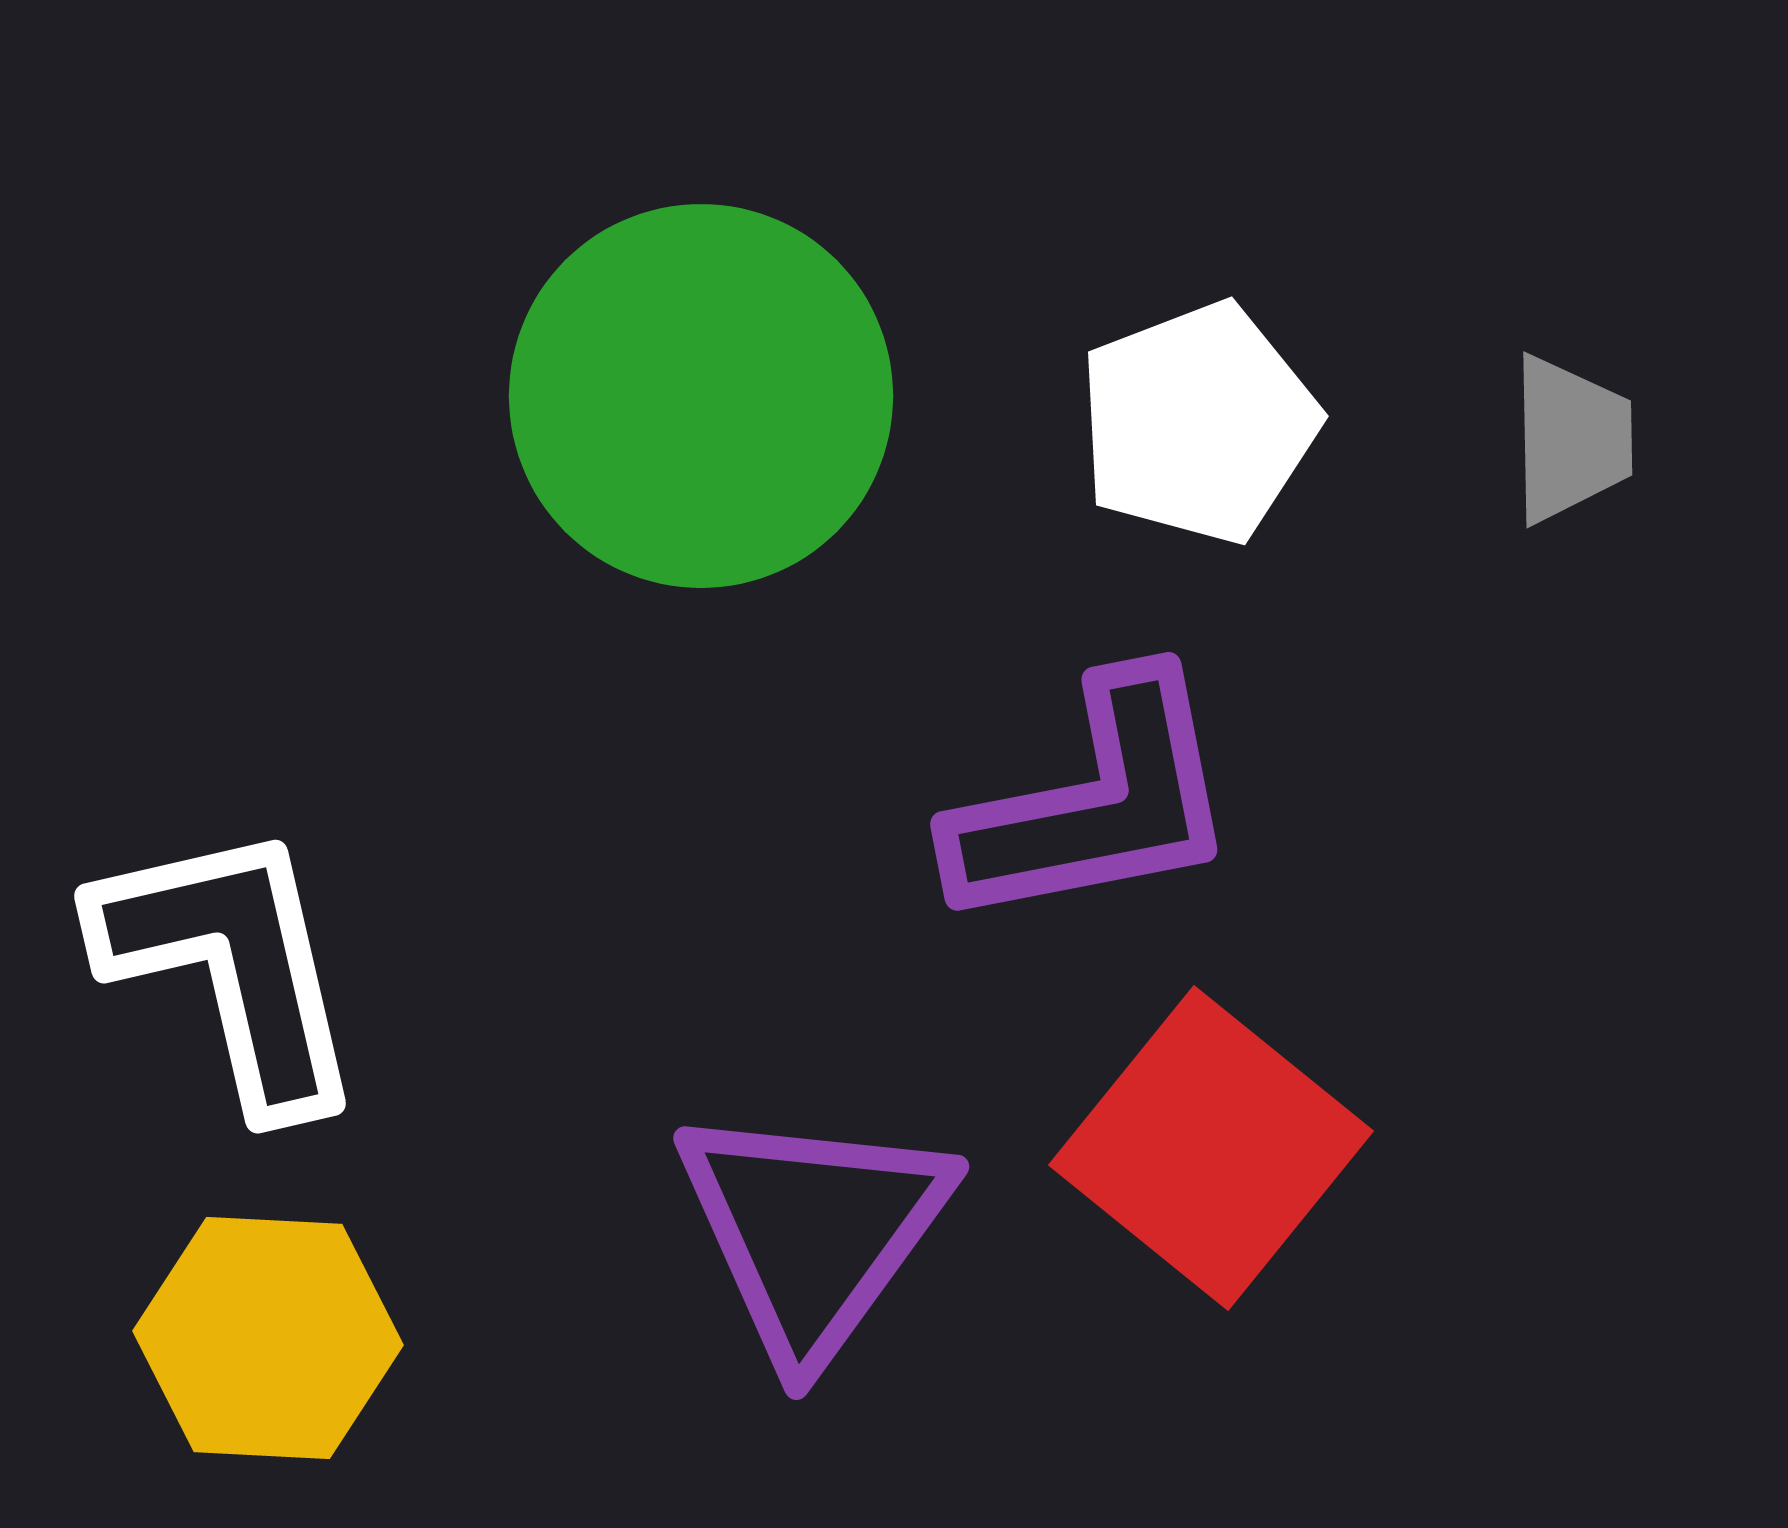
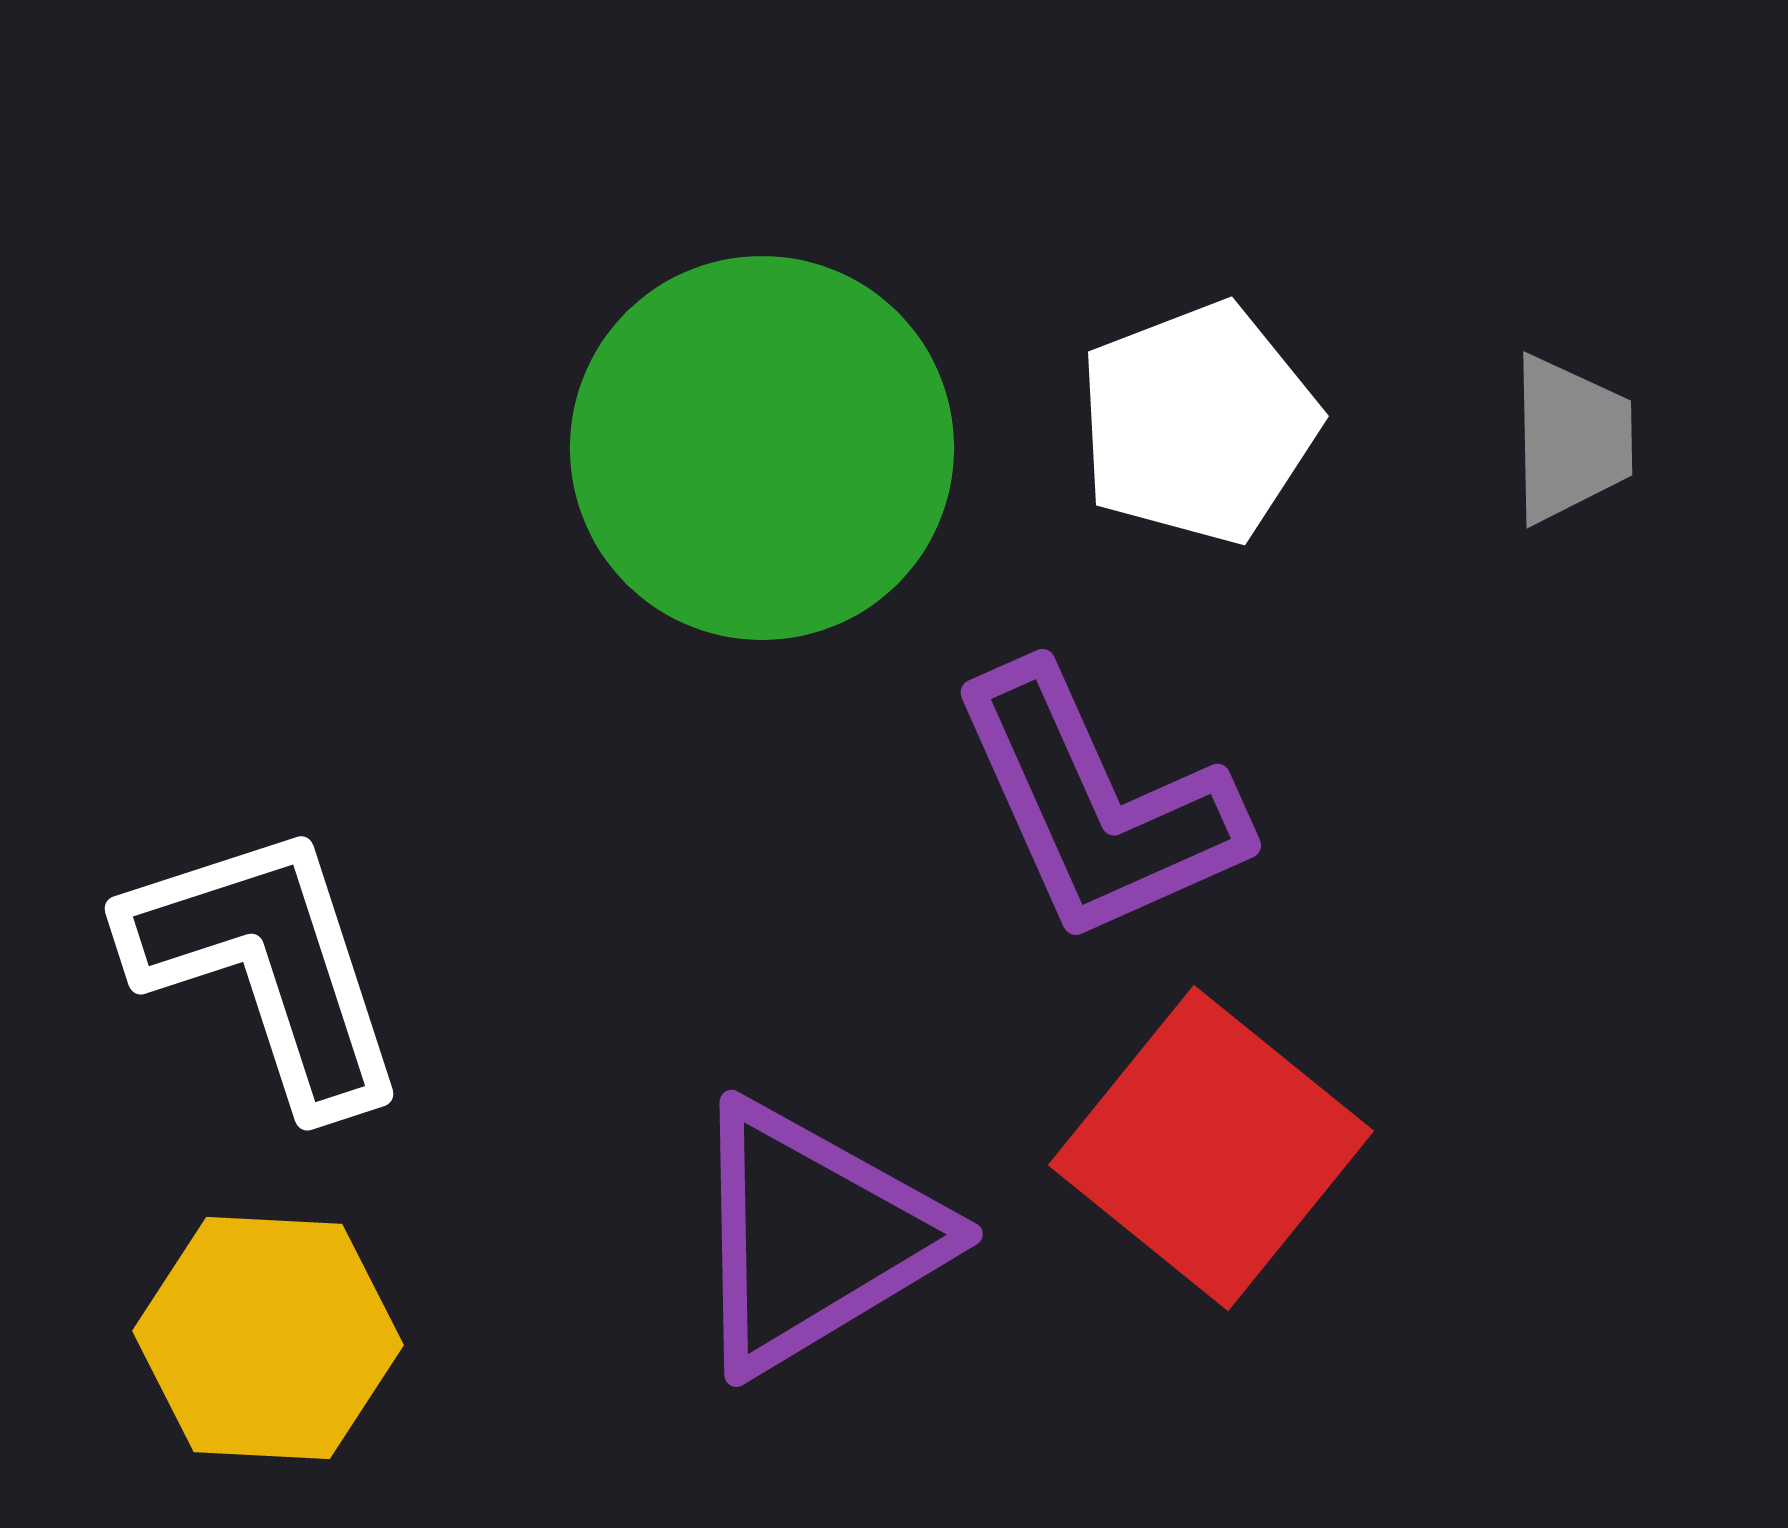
green circle: moved 61 px right, 52 px down
purple L-shape: moved 2 px right, 2 px down; rotated 77 degrees clockwise
white L-shape: moved 36 px right; rotated 5 degrees counterclockwise
purple triangle: moved 6 px down; rotated 23 degrees clockwise
